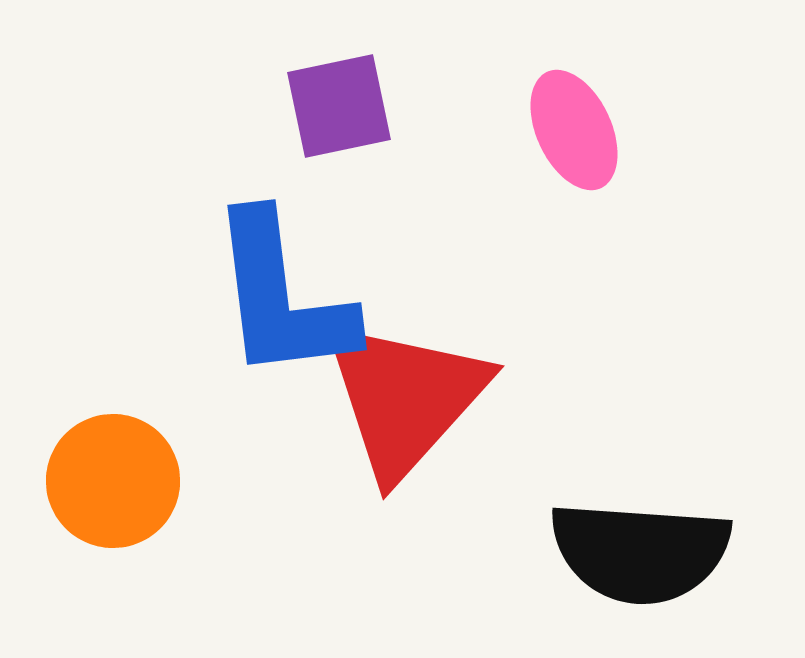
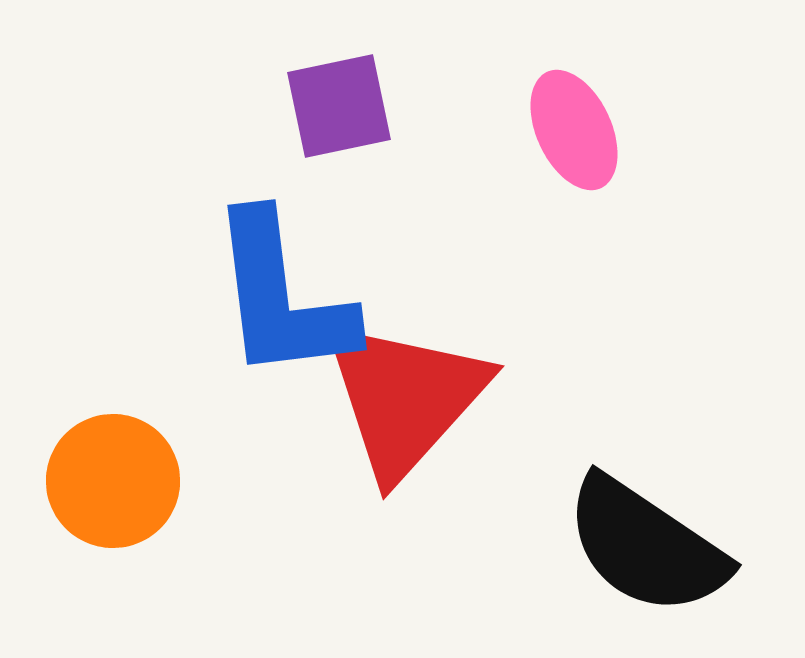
black semicircle: moved 6 px right, 6 px up; rotated 30 degrees clockwise
